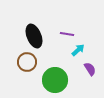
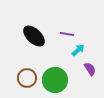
black ellipse: rotated 25 degrees counterclockwise
brown circle: moved 16 px down
